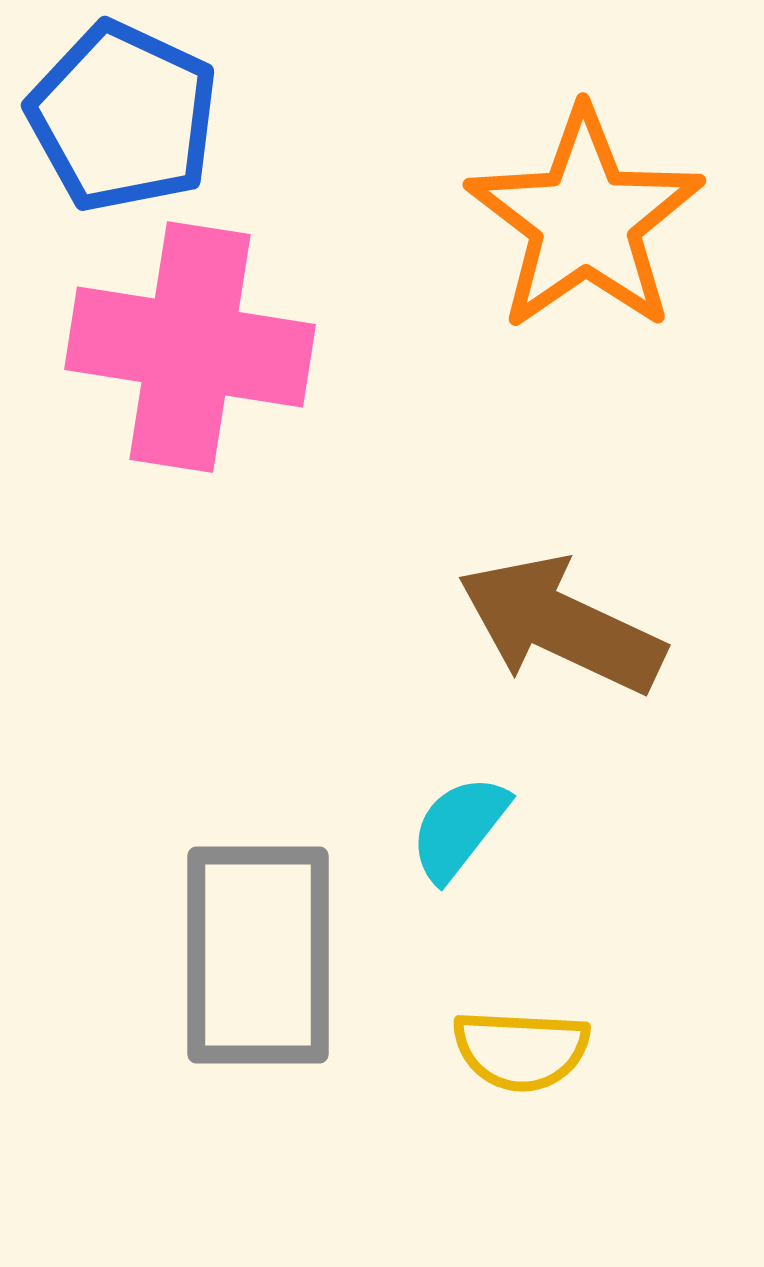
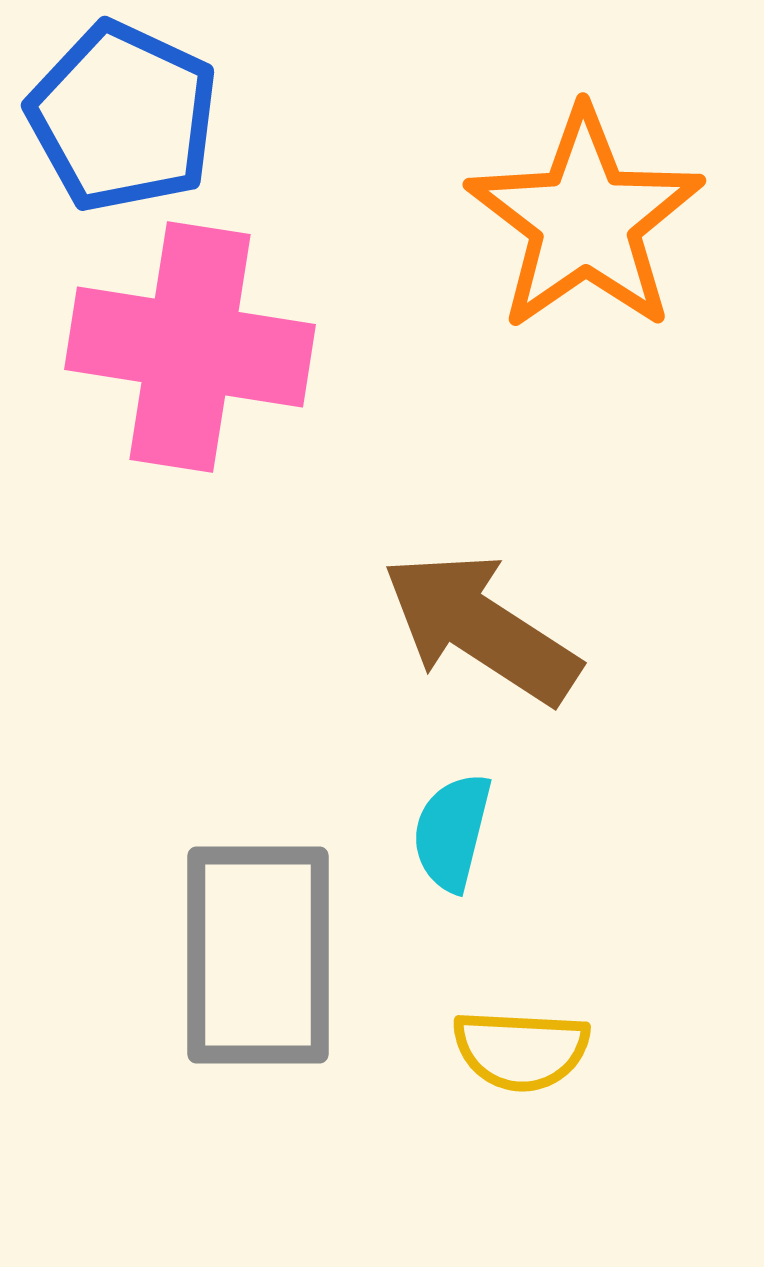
brown arrow: moved 80 px left, 3 px down; rotated 8 degrees clockwise
cyan semicircle: moved 7 px left, 4 px down; rotated 24 degrees counterclockwise
